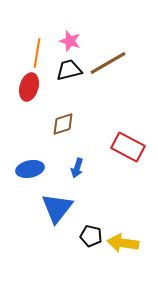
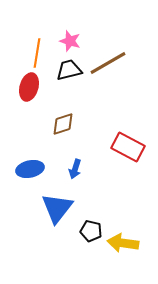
blue arrow: moved 2 px left, 1 px down
black pentagon: moved 5 px up
